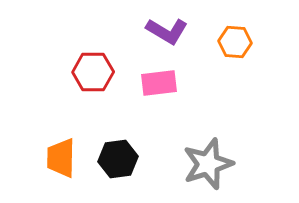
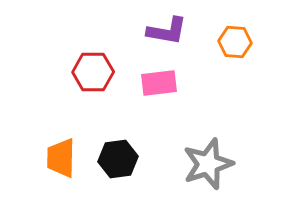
purple L-shape: rotated 21 degrees counterclockwise
